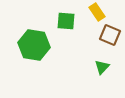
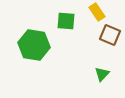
green triangle: moved 7 px down
